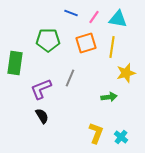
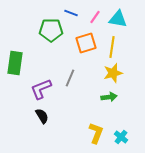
pink line: moved 1 px right
green pentagon: moved 3 px right, 10 px up
yellow star: moved 13 px left
